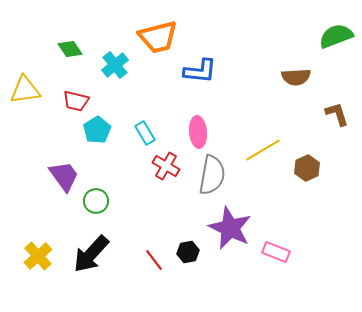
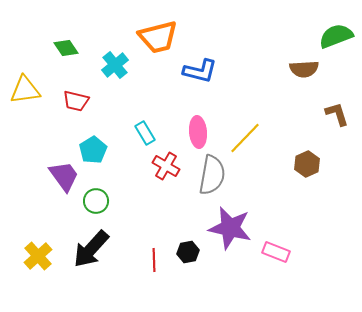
green diamond: moved 4 px left, 1 px up
blue L-shape: rotated 8 degrees clockwise
brown semicircle: moved 8 px right, 8 px up
cyan pentagon: moved 4 px left, 20 px down
yellow line: moved 18 px left, 12 px up; rotated 15 degrees counterclockwise
brown hexagon: moved 4 px up
purple star: rotated 12 degrees counterclockwise
black arrow: moved 5 px up
red line: rotated 35 degrees clockwise
